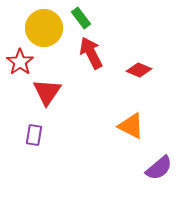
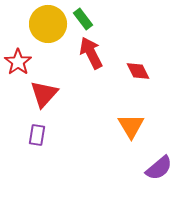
green rectangle: moved 2 px right, 1 px down
yellow circle: moved 4 px right, 4 px up
red star: moved 2 px left
red diamond: moved 1 px left, 1 px down; rotated 40 degrees clockwise
red triangle: moved 3 px left, 2 px down; rotated 8 degrees clockwise
orange triangle: rotated 32 degrees clockwise
purple rectangle: moved 3 px right
